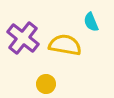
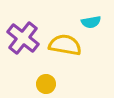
cyan semicircle: rotated 78 degrees counterclockwise
